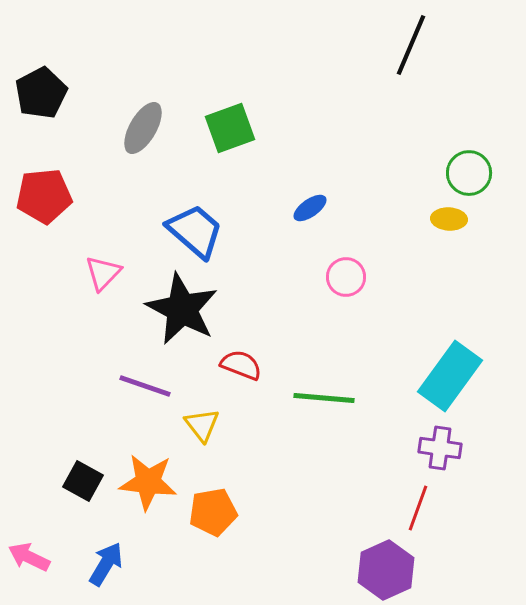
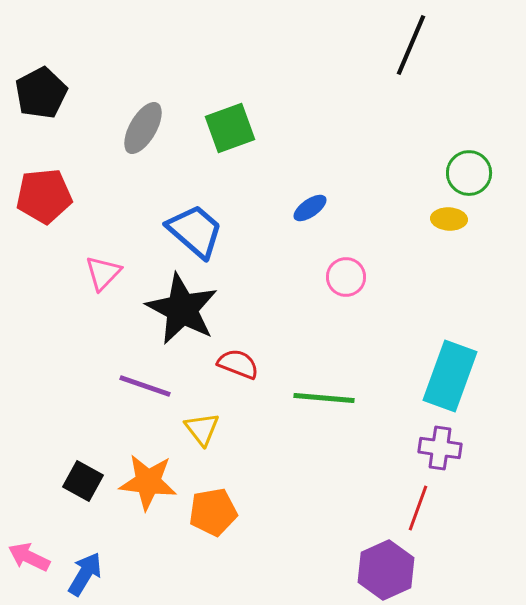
red semicircle: moved 3 px left, 1 px up
cyan rectangle: rotated 16 degrees counterclockwise
yellow triangle: moved 4 px down
blue arrow: moved 21 px left, 10 px down
